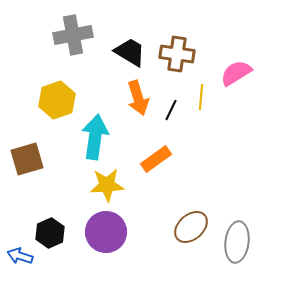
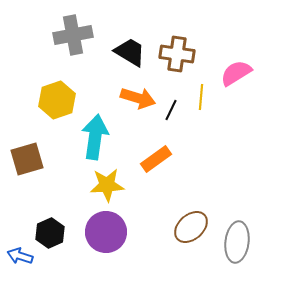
orange arrow: rotated 56 degrees counterclockwise
